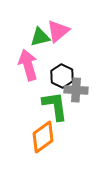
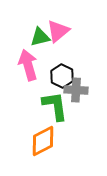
orange diamond: moved 4 px down; rotated 8 degrees clockwise
